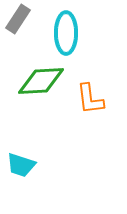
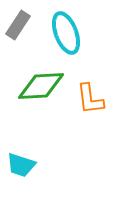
gray rectangle: moved 6 px down
cyan ellipse: rotated 21 degrees counterclockwise
green diamond: moved 5 px down
